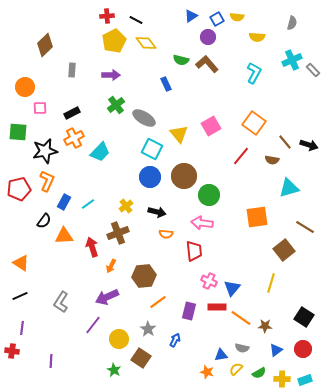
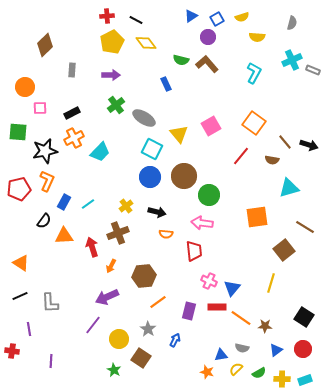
yellow semicircle at (237, 17): moved 5 px right; rotated 24 degrees counterclockwise
yellow pentagon at (114, 41): moved 2 px left, 1 px down
gray rectangle at (313, 70): rotated 24 degrees counterclockwise
gray L-shape at (61, 302): moved 11 px left, 1 px down; rotated 35 degrees counterclockwise
purple line at (22, 328): moved 7 px right, 1 px down; rotated 16 degrees counterclockwise
